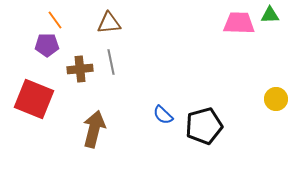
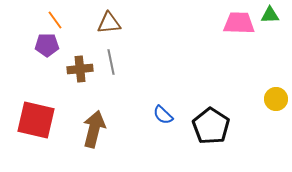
red square: moved 2 px right, 21 px down; rotated 9 degrees counterclockwise
black pentagon: moved 7 px right; rotated 24 degrees counterclockwise
